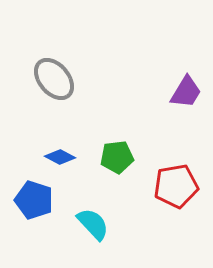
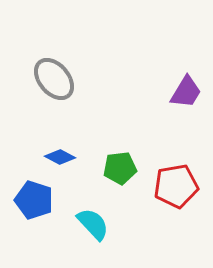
green pentagon: moved 3 px right, 11 px down
